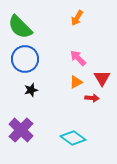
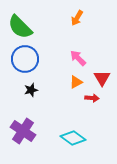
purple cross: moved 2 px right, 1 px down; rotated 10 degrees counterclockwise
